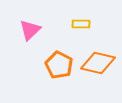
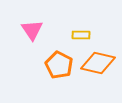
yellow rectangle: moved 11 px down
pink triangle: moved 2 px right; rotated 20 degrees counterclockwise
